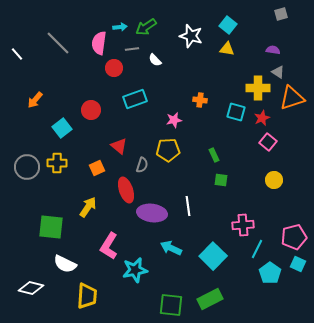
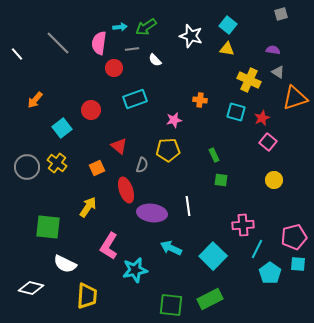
yellow cross at (258, 88): moved 9 px left, 8 px up; rotated 25 degrees clockwise
orange triangle at (292, 98): moved 3 px right
yellow cross at (57, 163): rotated 36 degrees clockwise
green square at (51, 227): moved 3 px left
cyan square at (298, 264): rotated 21 degrees counterclockwise
